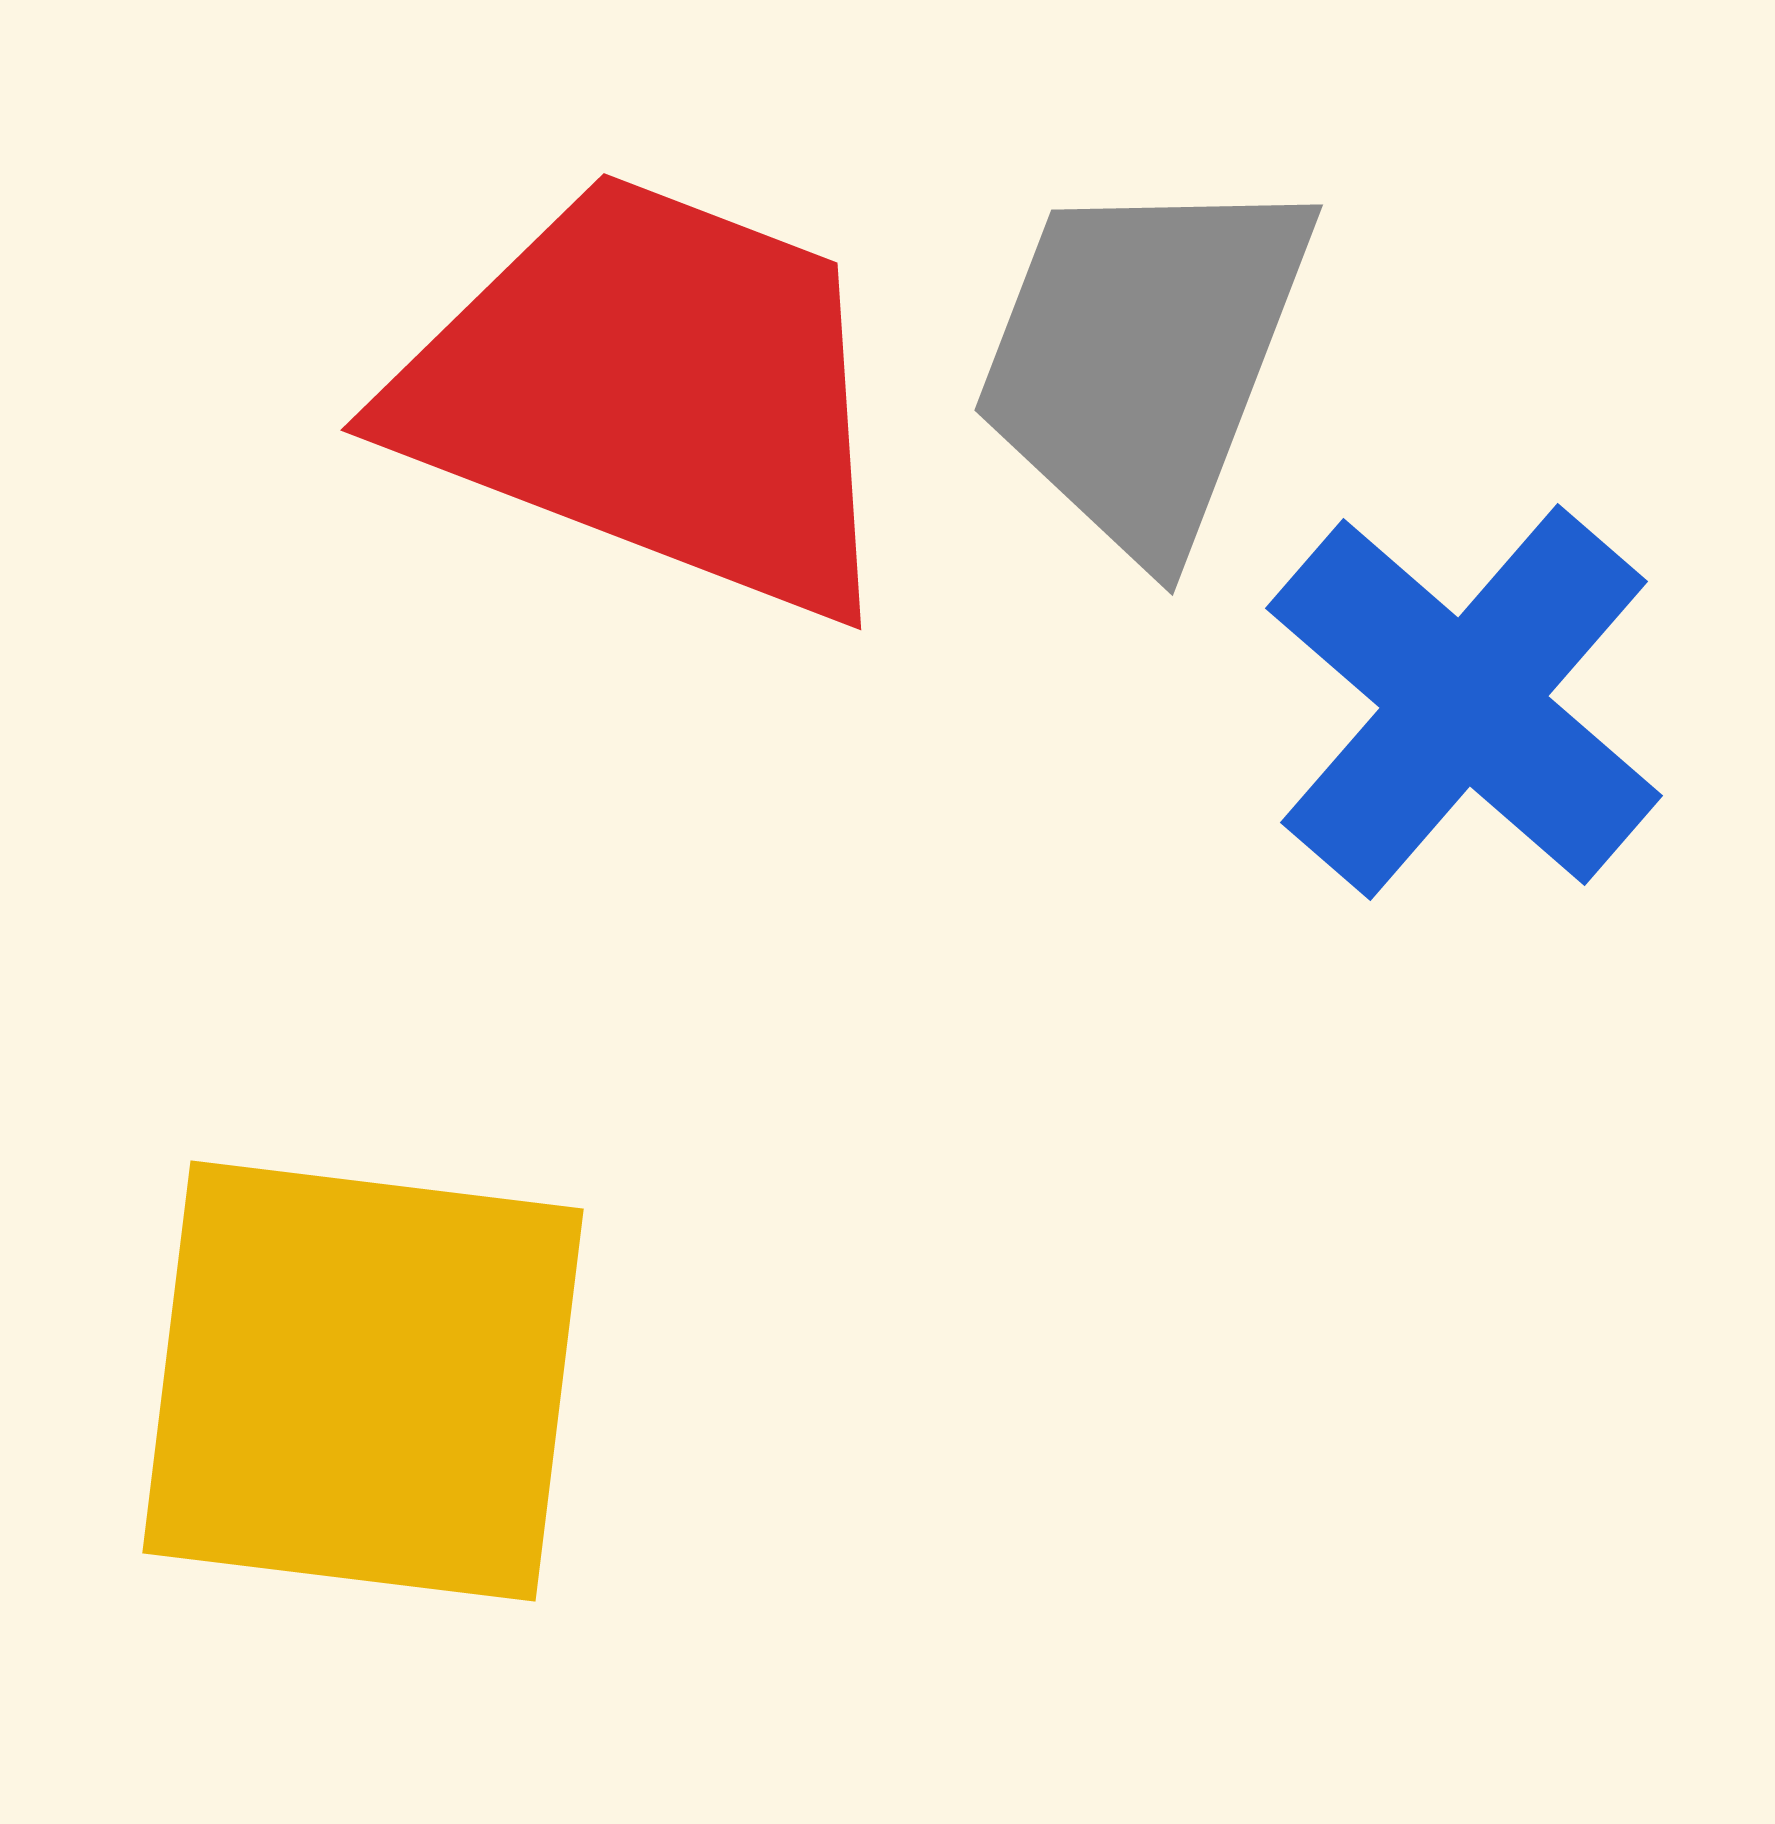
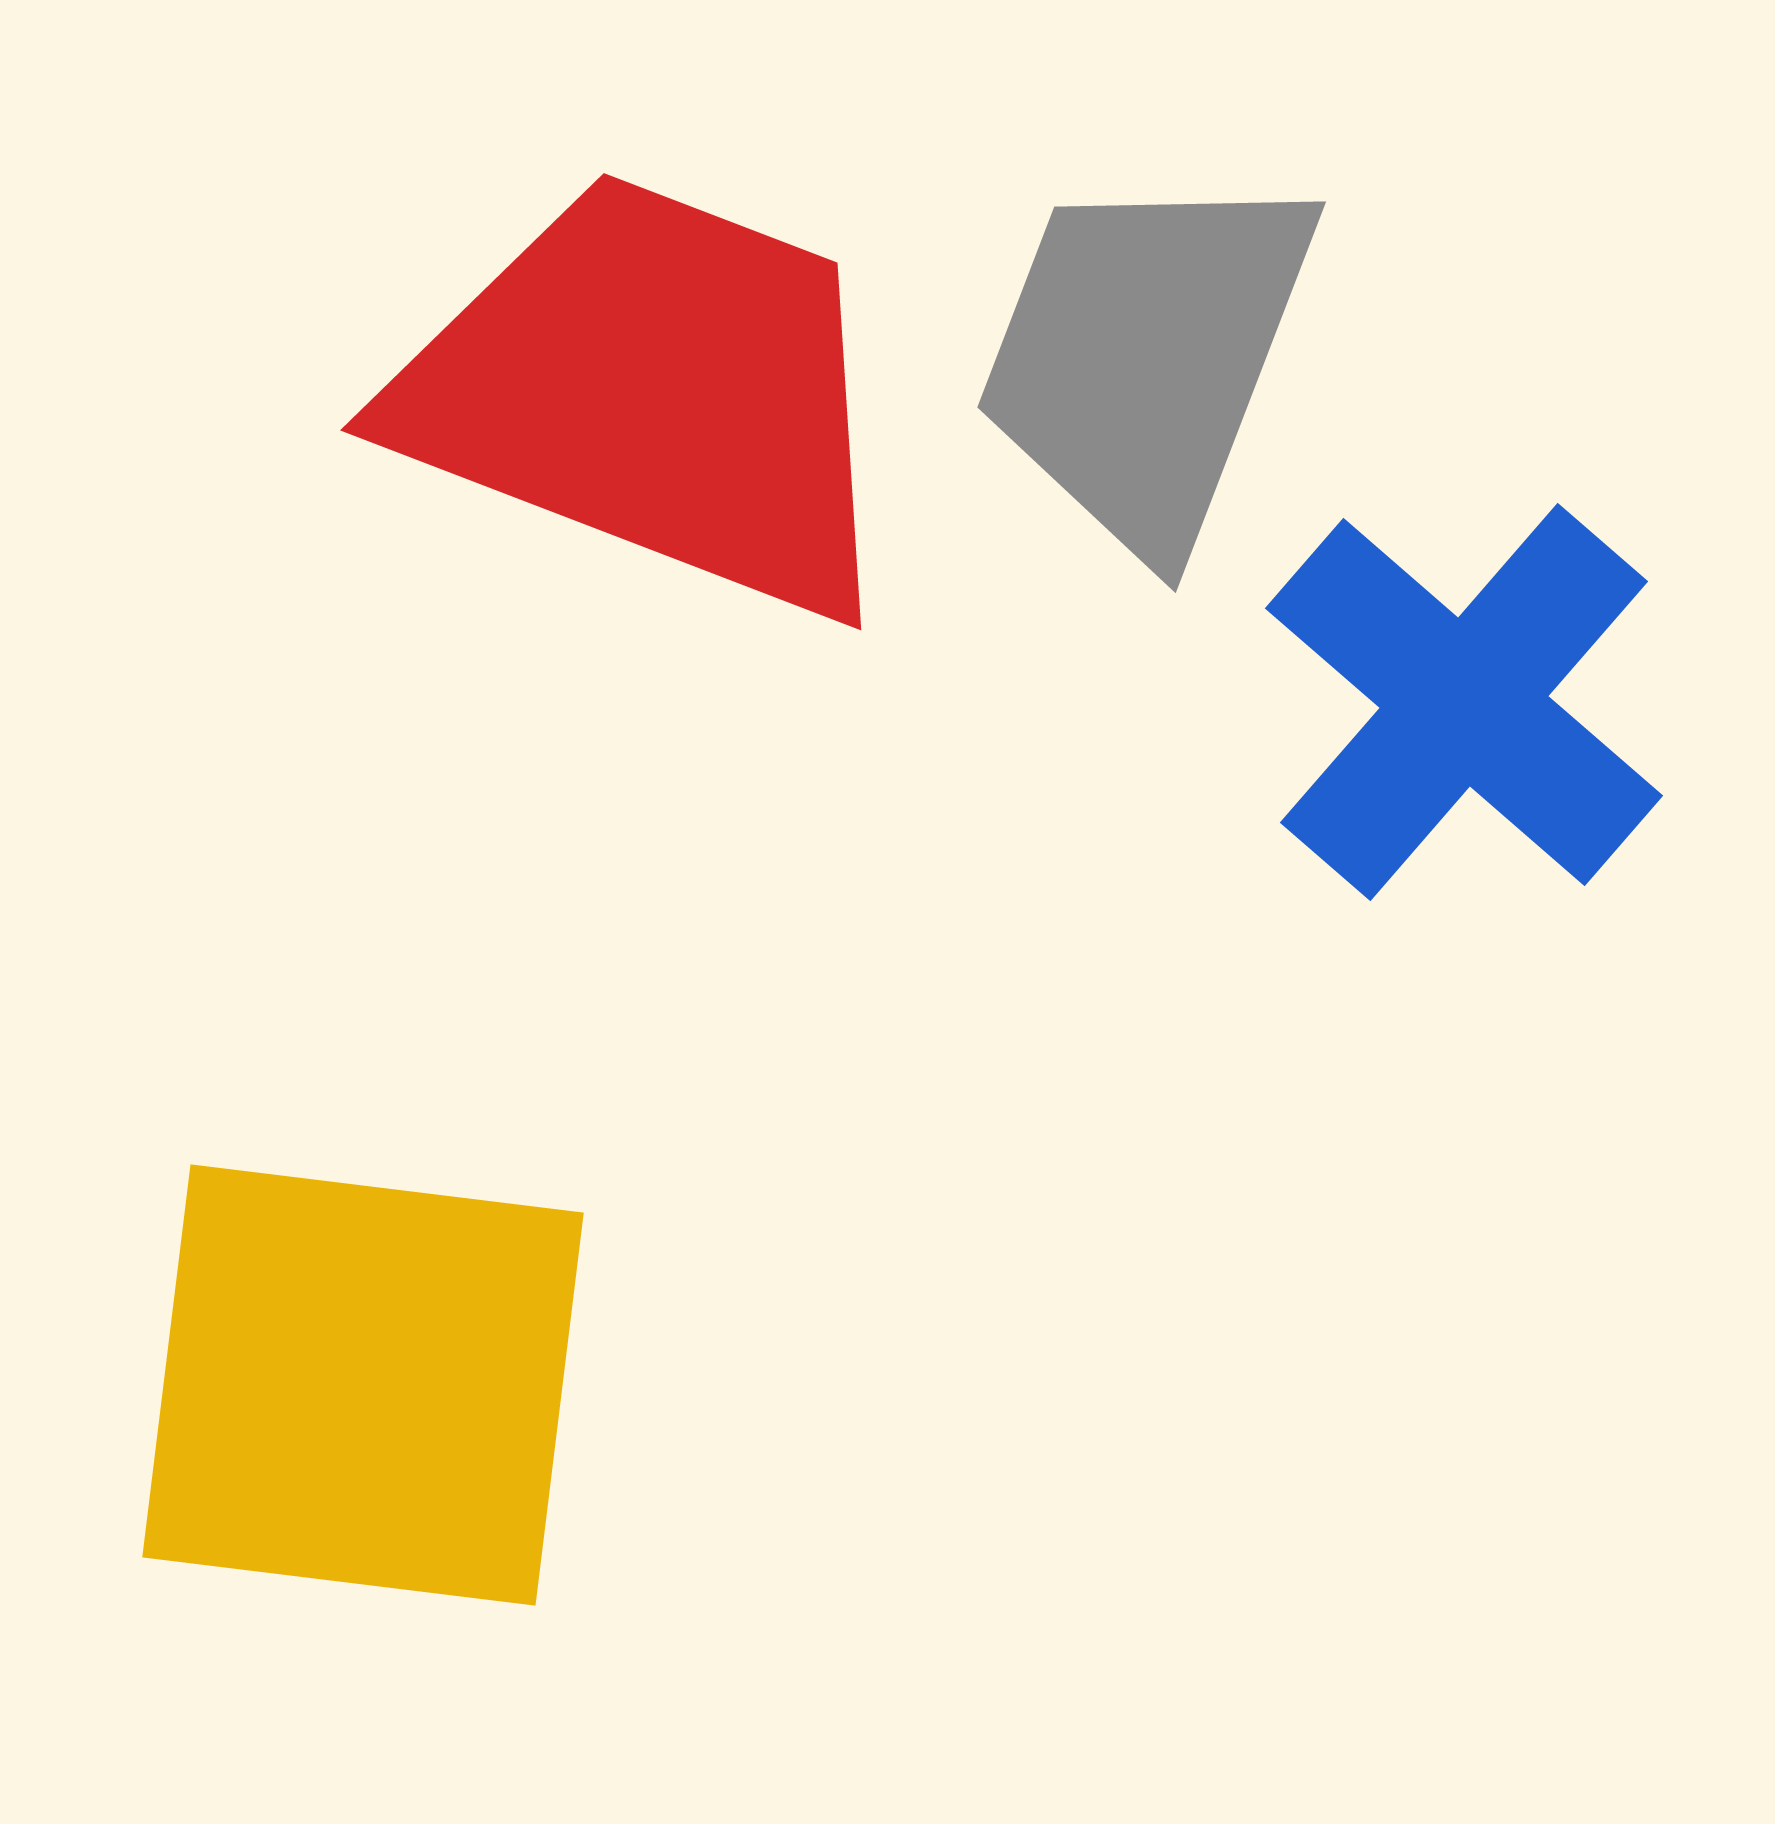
gray trapezoid: moved 3 px right, 3 px up
yellow square: moved 4 px down
